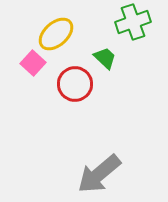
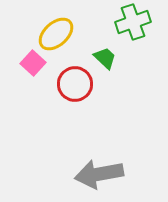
gray arrow: rotated 30 degrees clockwise
